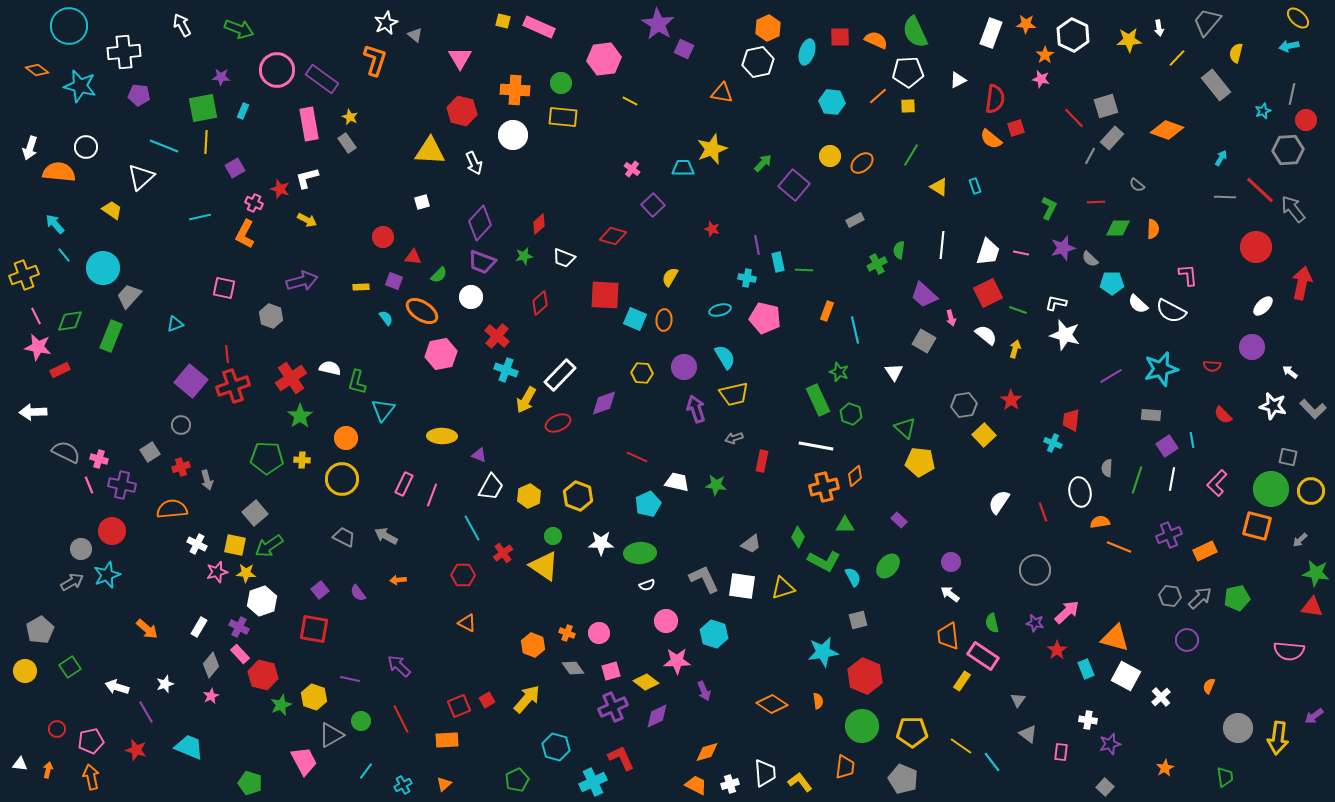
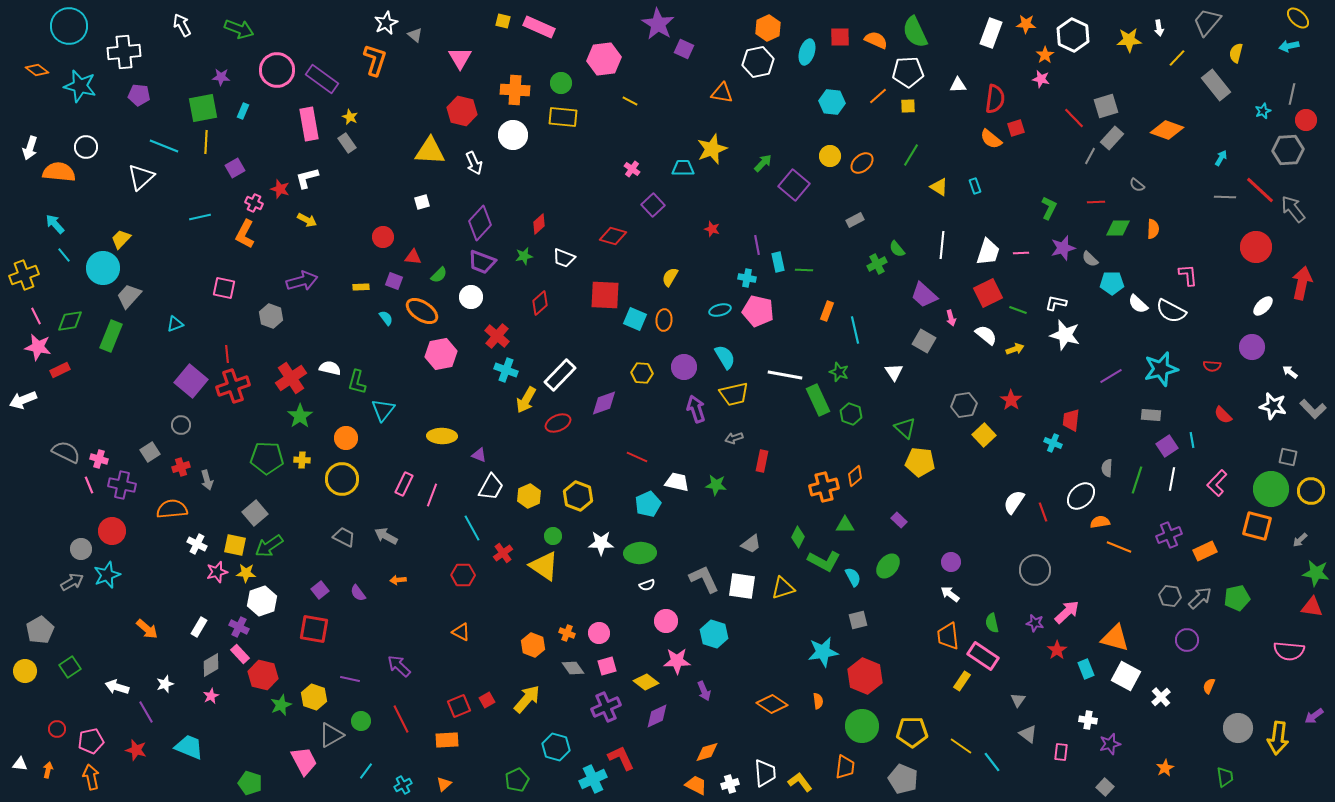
white triangle at (958, 80): moved 5 px down; rotated 24 degrees clockwise
yellow trapezoid at (112, 210): moved 9 px right, 29 px down; rotated 80 degrees counterclockwise
green semicircle at (899, 250): moved 2 px left, 1 px up; rotated 48 degrees counterclockwise
pink line at (1021, 253): rotated 14 degrees counterclockwise
pink pentagon at (765, 318): moved 7 px left, 7 px up
yellow arrow at (1015, 349): rotated 54 degrees clockwise
white arrow at (33, 412): moved 10 px left, 12 px up; rotated 20 degrees counterclockwise
white line at (816, 446): moved 31 px left, 71 px up
white ellipse at (1080, 492): moved 1 px right, 4 px down; rotated 56 degrees clockwise
white semicircle at (999, 502): moved 15 px right
orange triangle at (467, 623): moved 6 px left, 9 px down
gray diamond at (211, 665): rotated 20 degrees clockwise
pink square at (611, 671): moved 4 px left, 5 px up
purple cross at (613, 707): moved 7 px left
cyan cross at (593, 782): moved 3 px up
